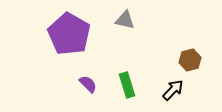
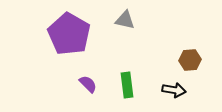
brown hexagon: rotated 10 degrees clockwise
green rectangle: rotated 10 degrees clockwise
black arrow: moved 1 px right; rotated 55 degrees clockwise
